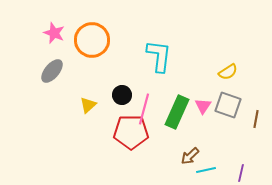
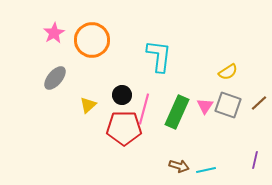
pink star: rotated 20 degrees clockwise
gray ellipse: moved 3 px right, 7 px down
pink triangle: moved 2 px right
brown line: moved 3 px right, 16 px up; rotated 36 degrees clockwise
red pentagon: moved 7 px left, 4 px up
brown arrow: moved 11 px left, 10 px down; rotated 120 degrees counterclockwise
purple line: moved 14 px right, 13 px up
